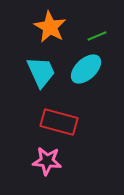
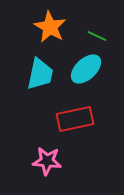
green line: rotated 48 degrees clockwise
cyan trapezoid: moved 1 px left, 2 px down; rotated 36 degrees clockwise
red rectangle: moved 16 px right, 3 px up; rotated 27 degrees counterclockwise
